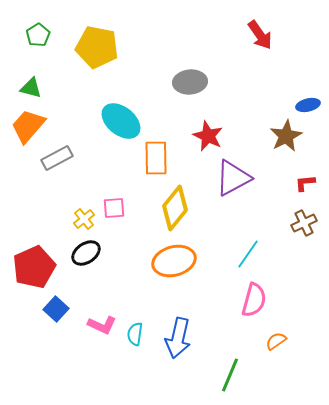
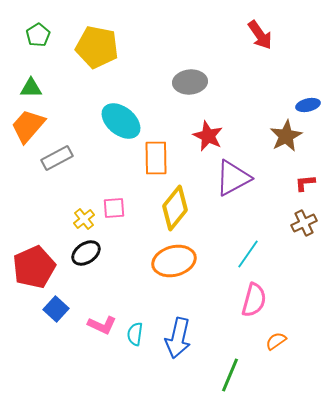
green triangle: rotated 15 degrees counterclockwise
